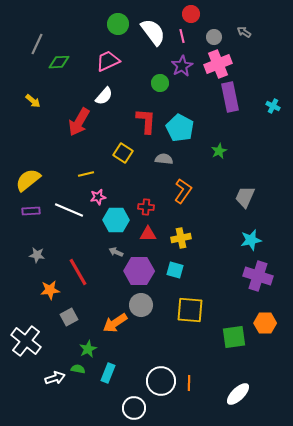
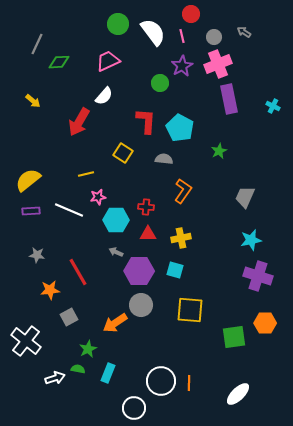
purple rectangle at (230, 97): moved 1 px left, 2 px down
